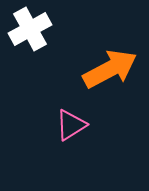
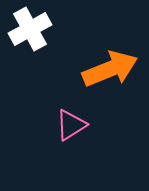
orange arrow: rotated 6 degrees clockwise
